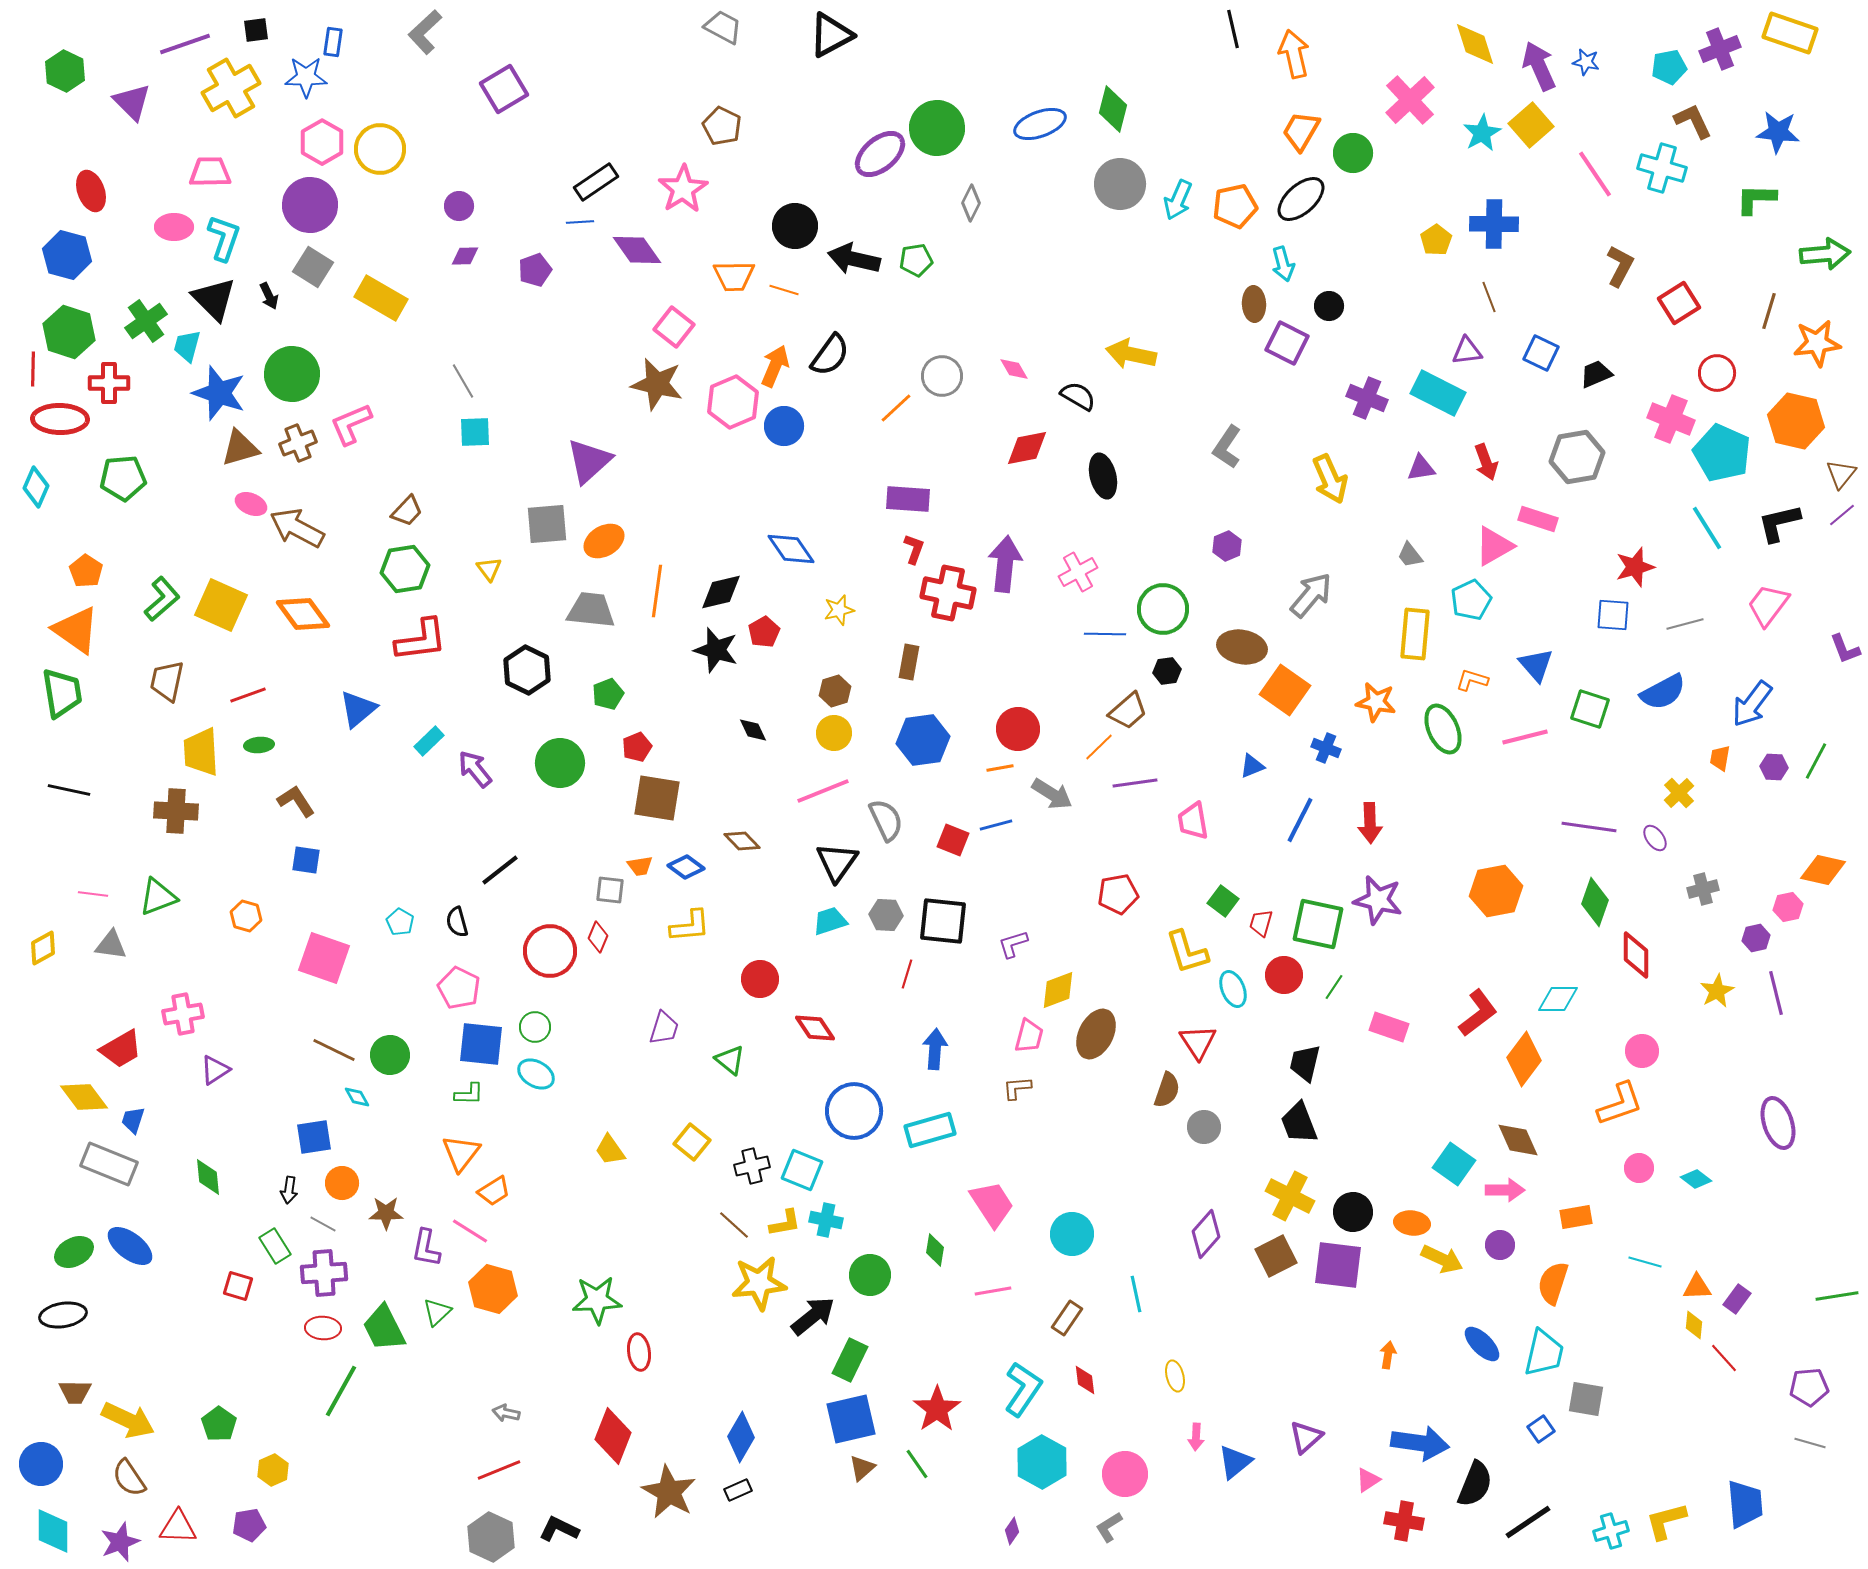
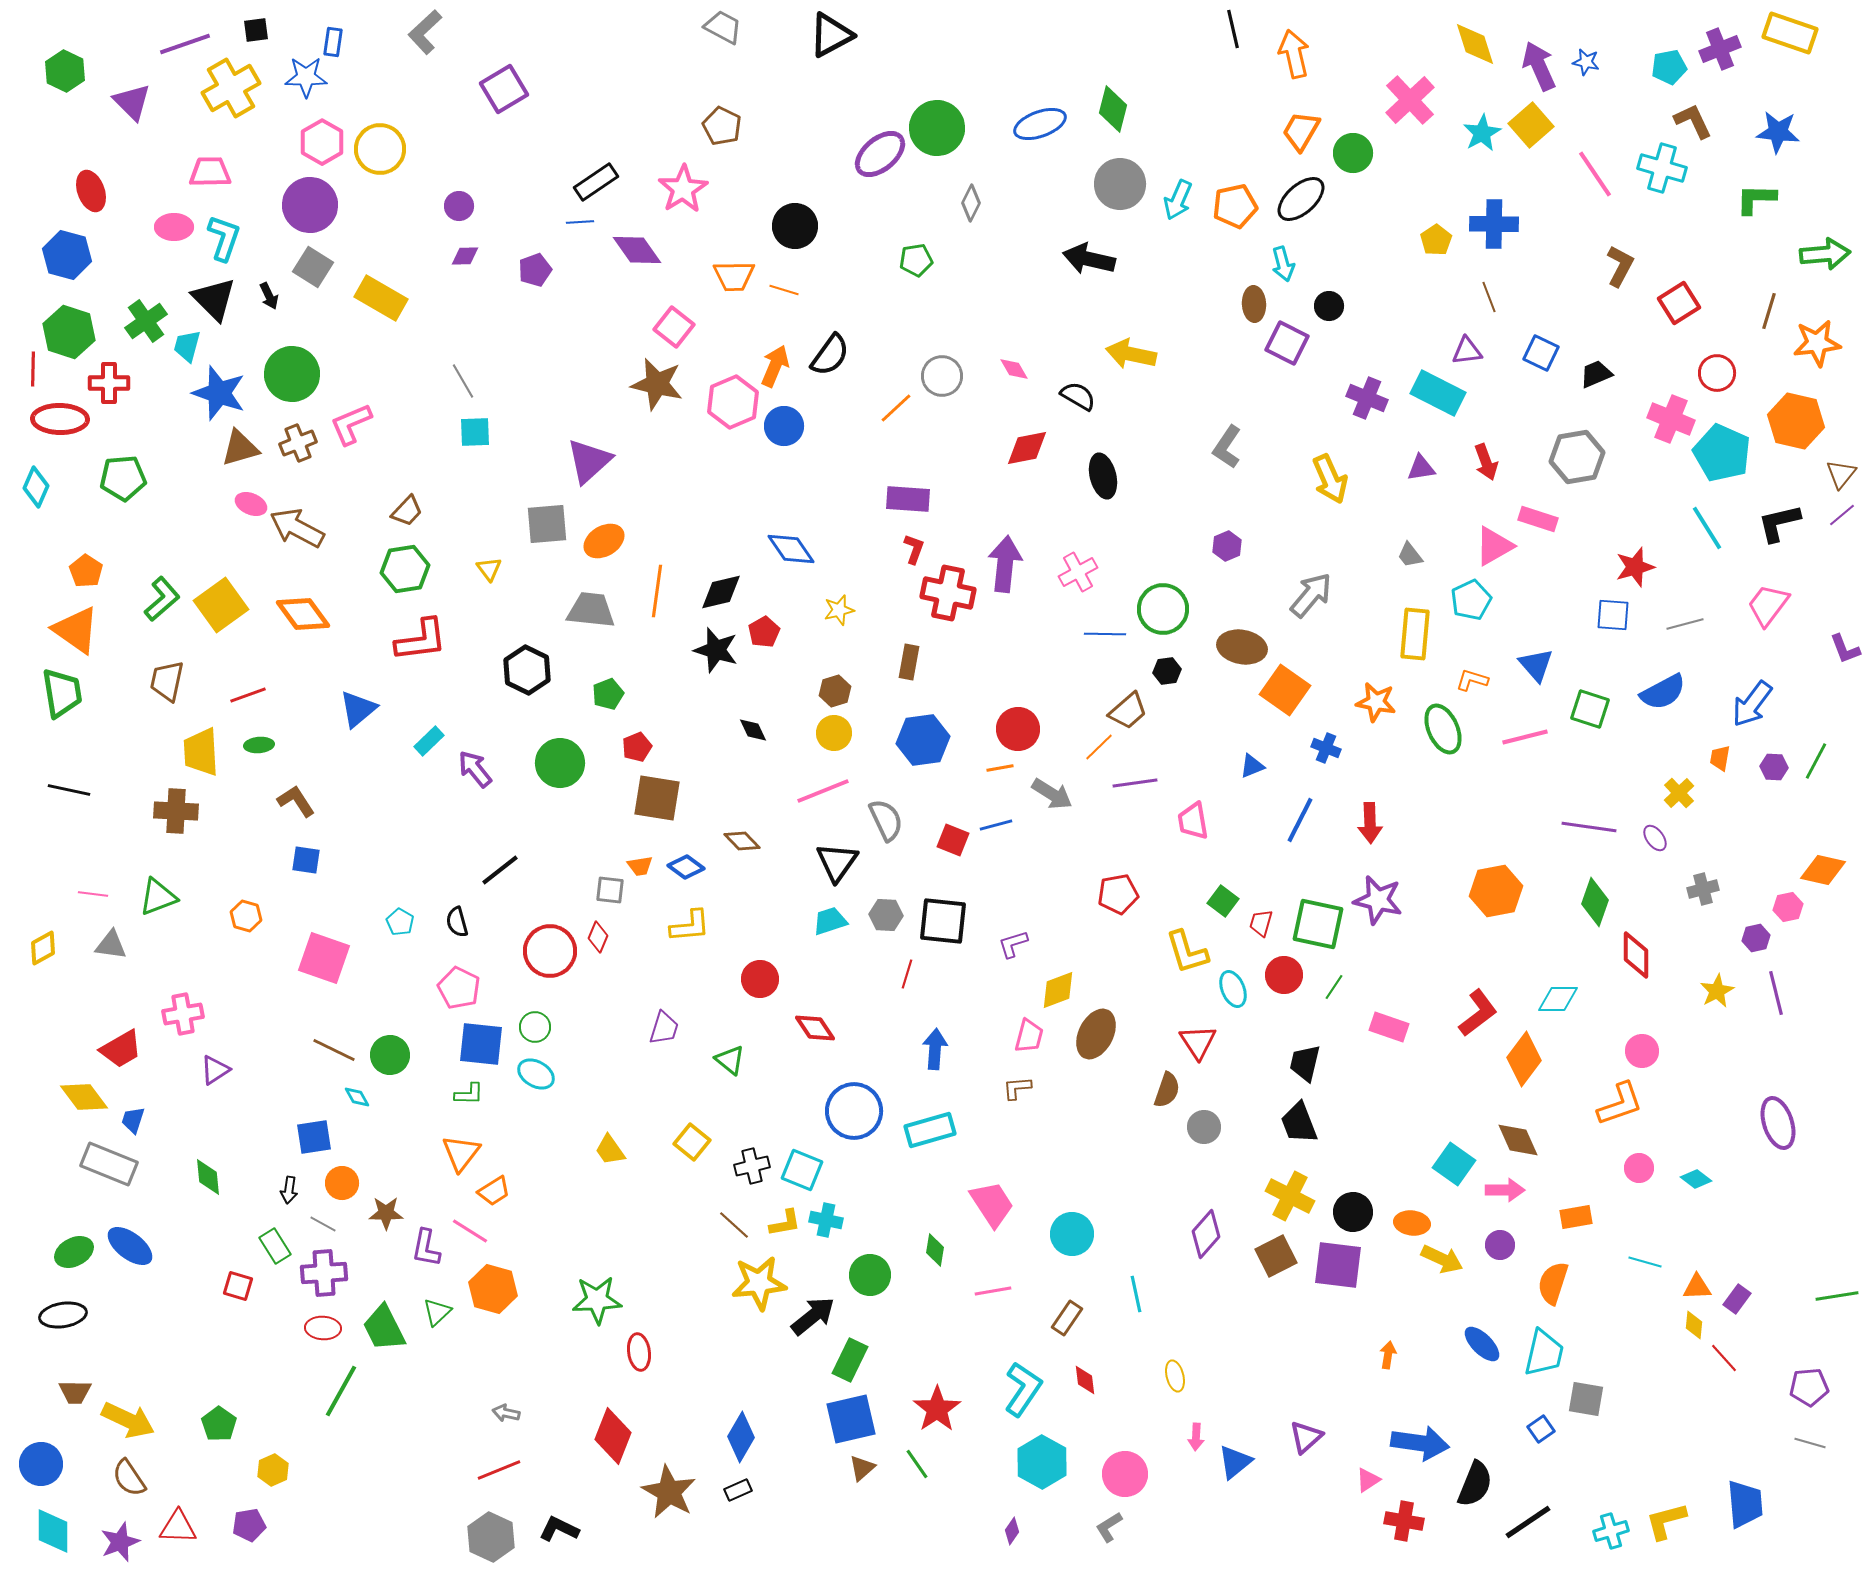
black arrow at (854, 259): moved 235 px right
yellow square at (221, 605): rotated 30 degrees clockwise
